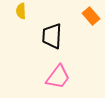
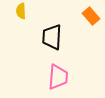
black trapezoid: moved 1 px down
pink trapezoid: rotated 32 degrees counterclockwise
